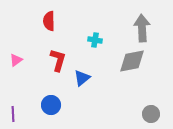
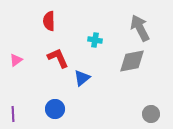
gray arrow: moved 2 px left; rotated 24 degrees counterclockwise
red L-shape: moved 2 px up; rotated 40 degrees counterclockwise
blue circle: moved 4 px right, 4 px down
